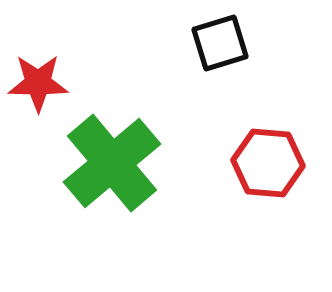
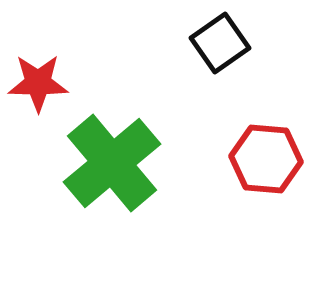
black square: rotated 18 degrees counterclockwise
red hexagon: moved 2 px left, 4 px up
